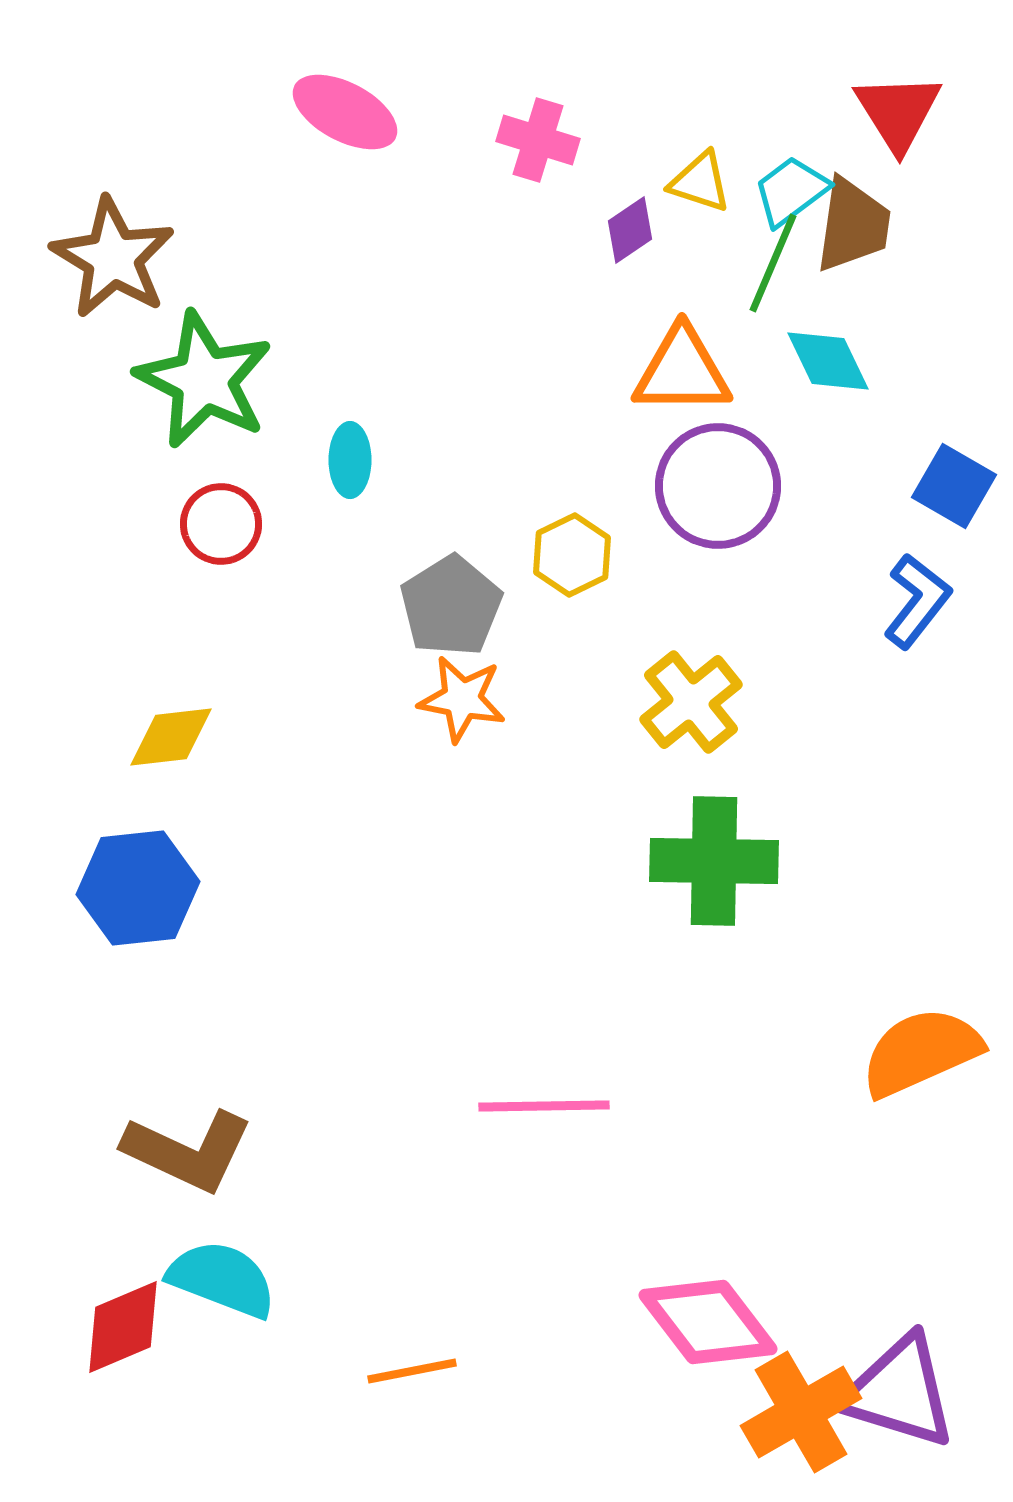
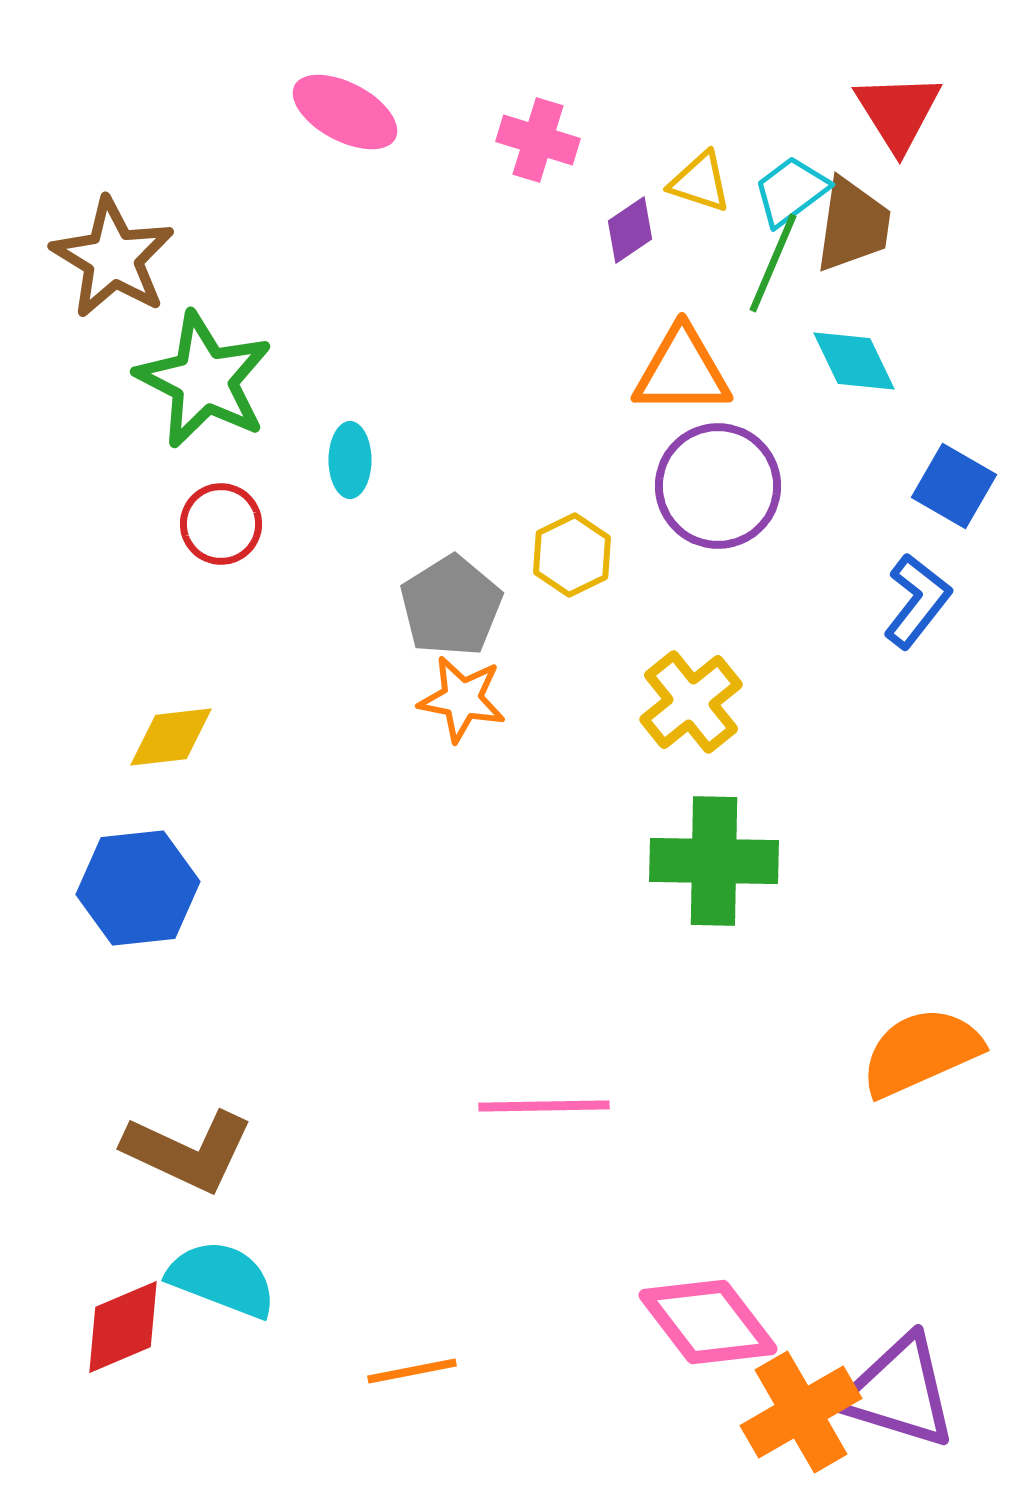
cyan diamond: moved 26 px right
